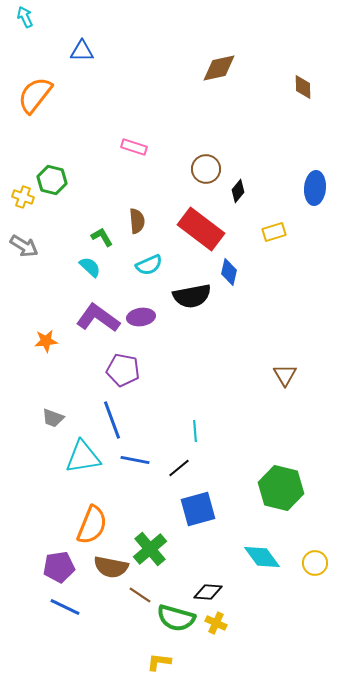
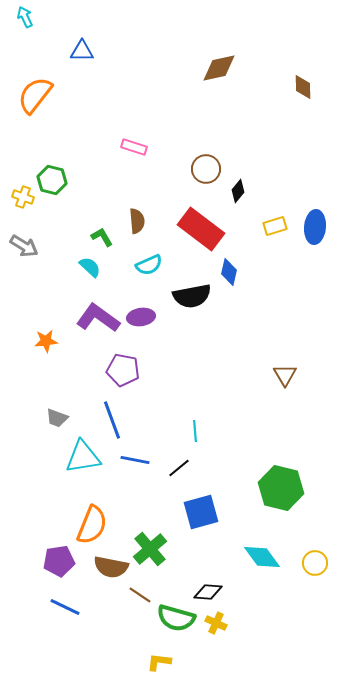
blue ellipse at (315, 188): moved 39 px down
yellow rectangle at (274, 232): moved 1 px right, 6 px up
gray trapezoid at (53, 418): moved 4 px right
blue square at (198, 509): moved 3 px right, 3 px down
purple pentagon at (59, 567): moved 6 px up
